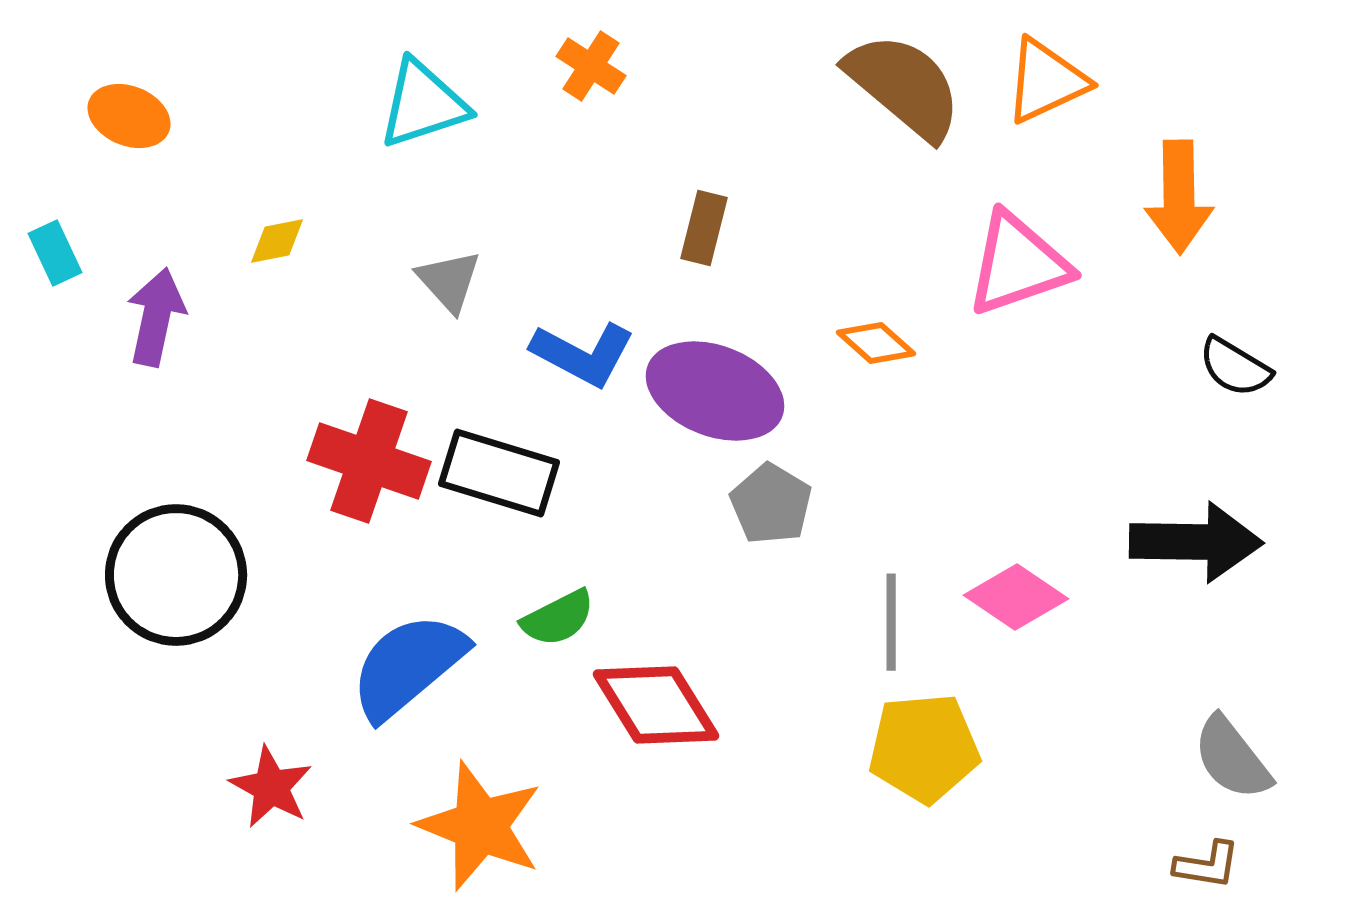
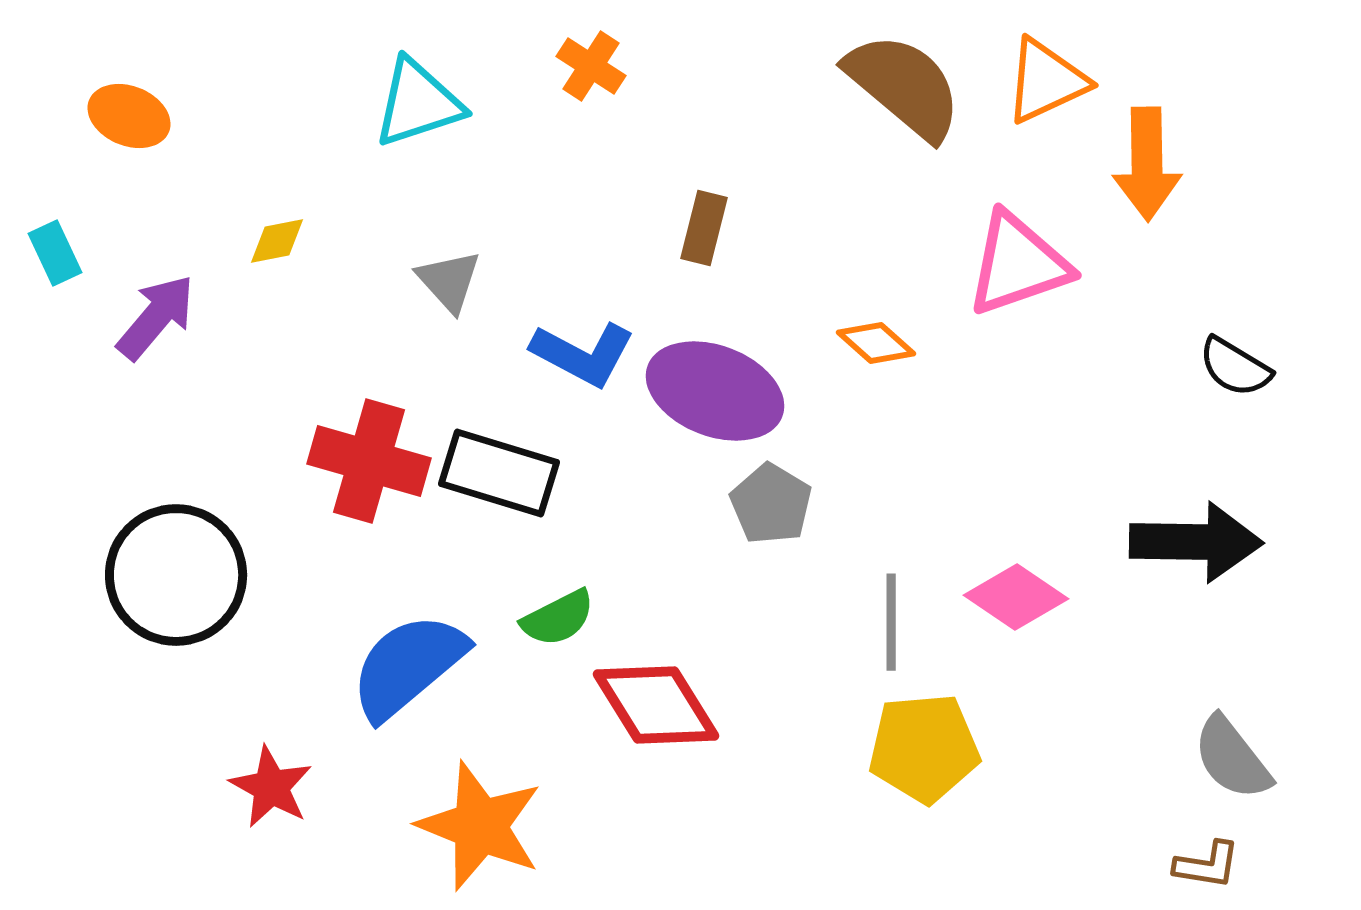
cyan triangle: moved 5 px left, 1 px up
orange arrow: moved 32 px left, 33 px up
purple arrow: rotated 28 degrees clockwise
red cross: rotated 3 degrees counterclockwise
